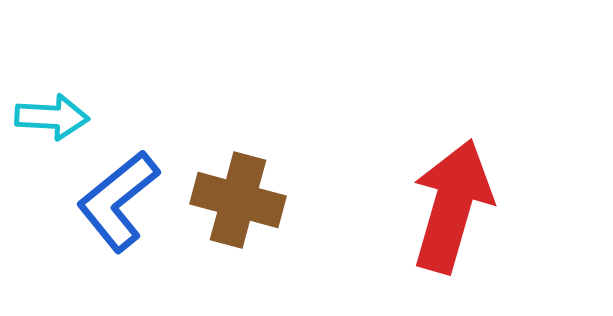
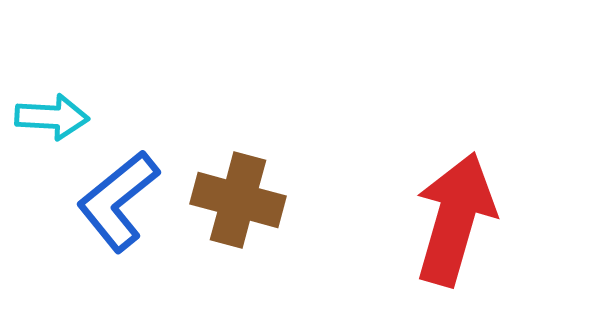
red arrow: moved 3 px right, 13 px down
